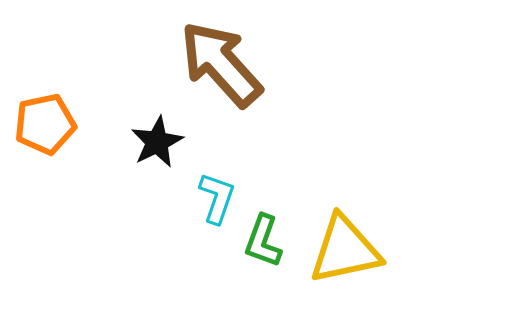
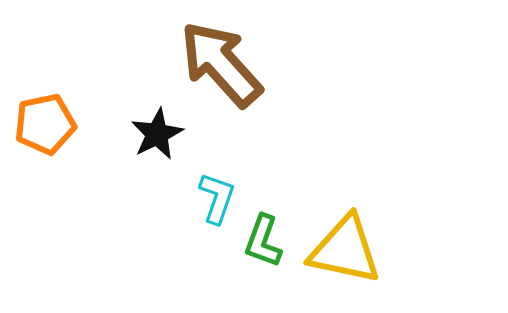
black star: moved 8 px up
yellow triangle: rotated 24 degrees clockwise
